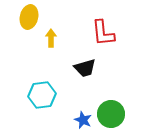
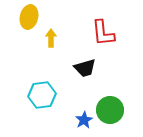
green circle: moved 1 px left, 4 px up
blue star: moved 1 px right; rotated 18 degrees clockwise
